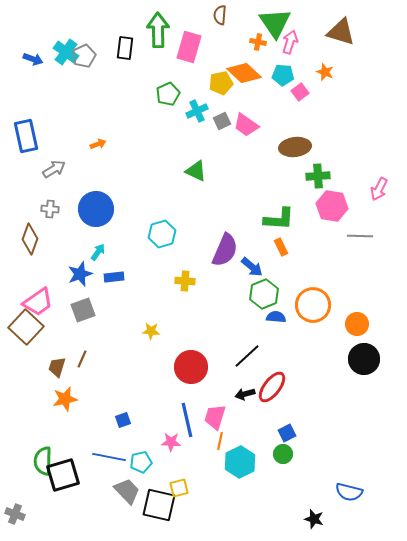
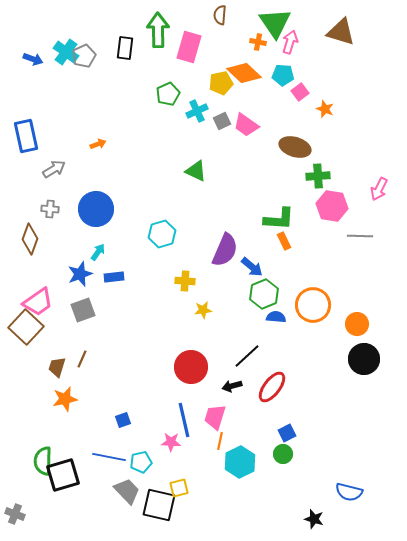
orange star at (325, 72): moved 37 px down
brown ellipse at (295, 147): rotated 24 degrees clockwise
orange rectangle at (281, 247): moved 3 px right, 6 px up
yellow star at (151, 331): moved 52 px right, 21 px up; rotated 12 degrees counterclockwise
black arrow at (245, 394): moved 13 px left, 8 px up
blue line at (187, 420): moved 3 px left
